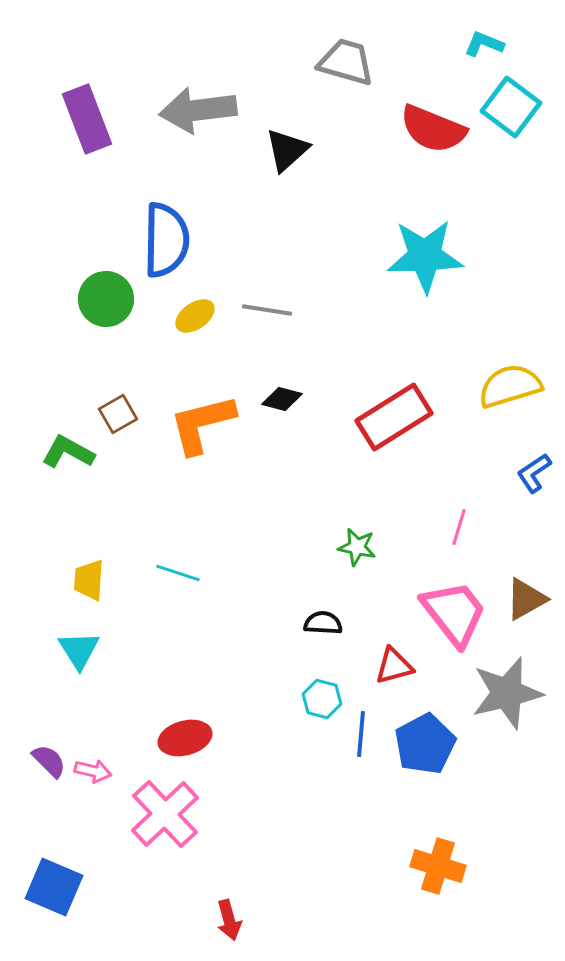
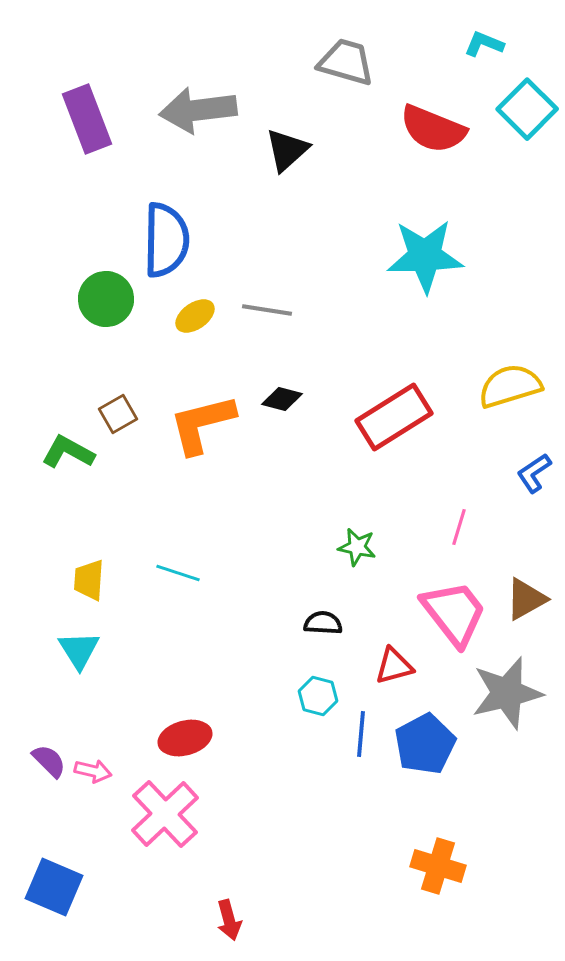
cyan square: moved 16 px right, 2 px down; rotated 8 degrees clockwise
cyan hexagon: moved 4 px left, 3 px up
